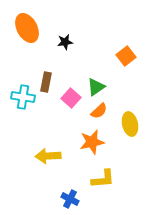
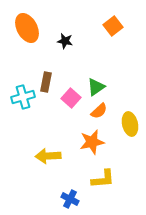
black star: moved 1 px up; rotated 21 degrees clockwise
orange square: moved 13 px left, 30 px up
cyan cross: rotated 25 degrees counterclockwise
